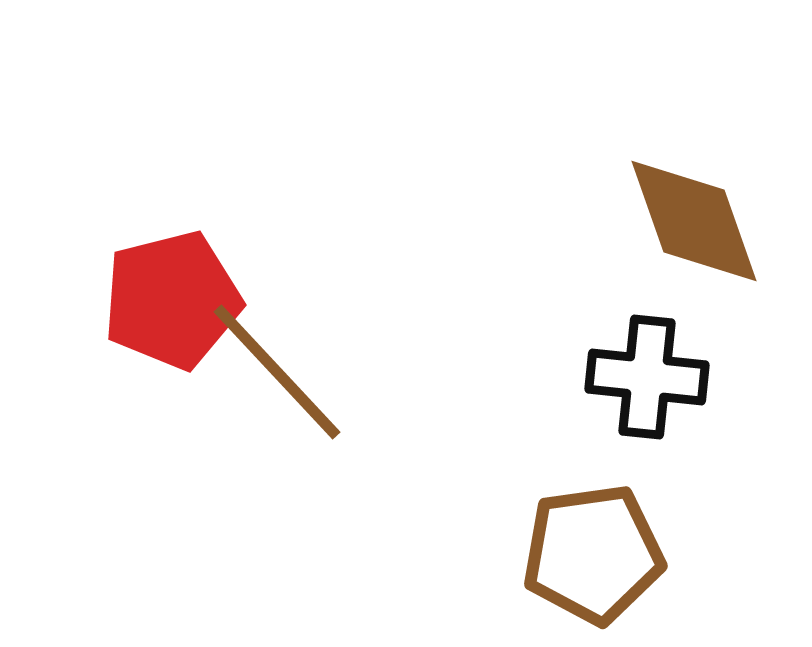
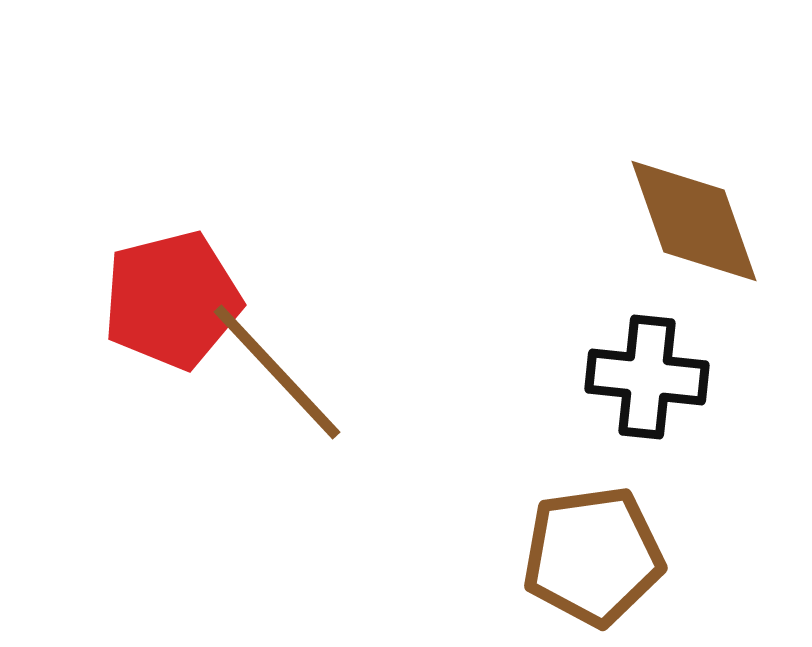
brown pentagon: moved 2 px down
